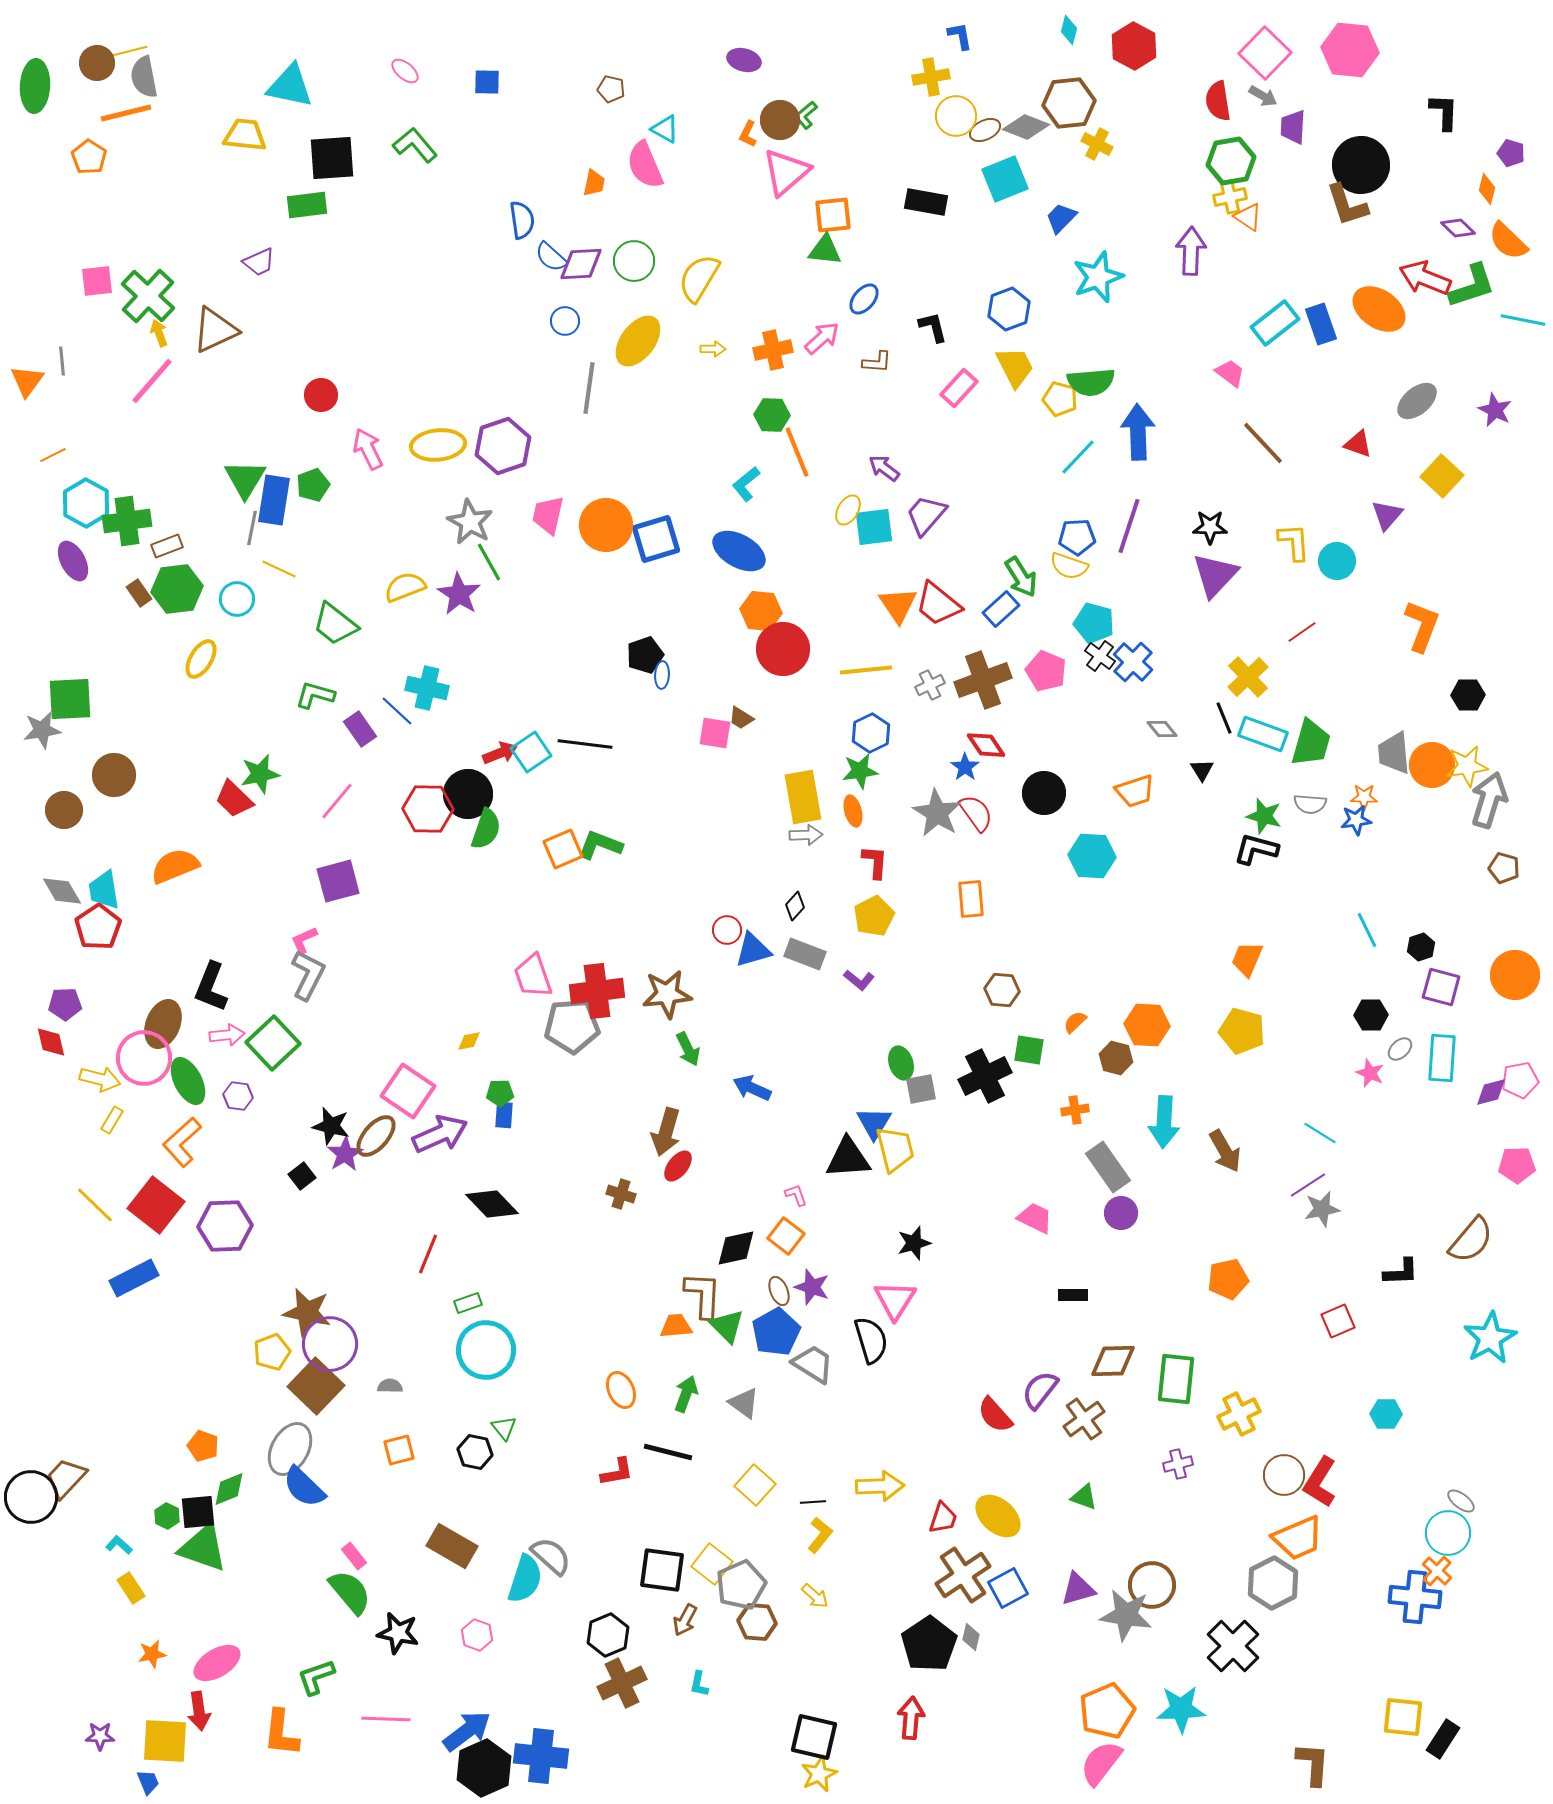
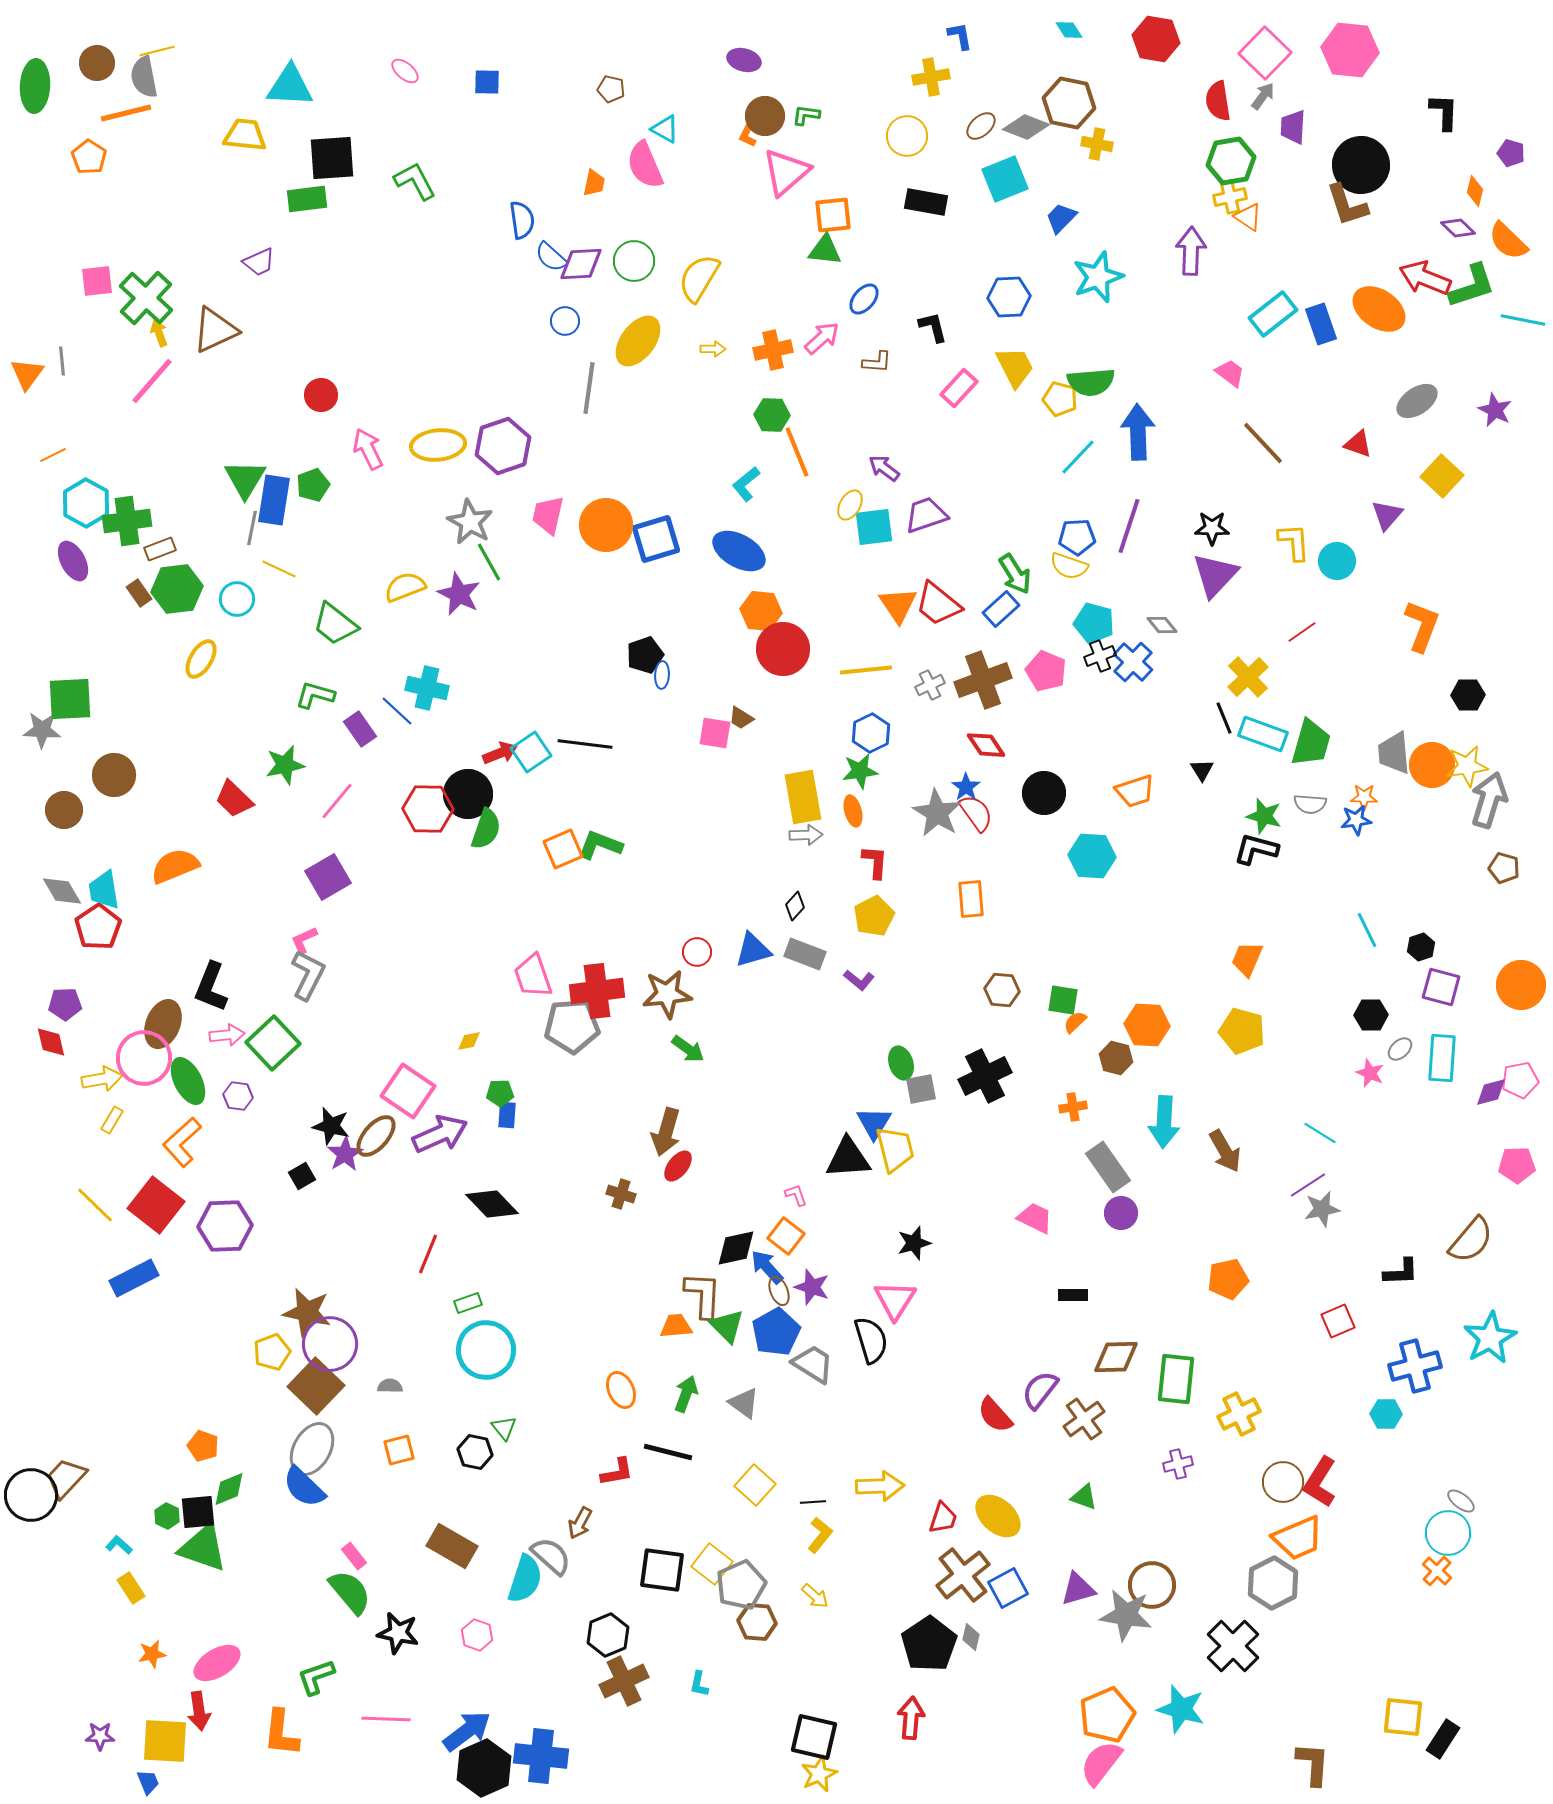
cyan diamond at (1069, 30): rotated 48 degrees counterclockwise
red hexagon at (1134, 46): moved 22 px right, 7 px up; rotated 18 degrees counterclockwise
yellow line at (130, 51): moved 27 px right
cyan triangle at (290, 86): rotated 9 degrees counterclockwise
gray arrow at (1263, 96): rotated 84 degrees counterclockwise
brown hexagon at (1069, 103): rotated 18 degrees clockwise
green L-shape at (806, 115): rotated 48 degrees clockwise
yellow circle at (956, 116): moved 49 px left, 20 px down
brown circle at (780, 120): moved 15 px left, 4 px up
brown ellipse at (985, 130): moved 4 px left, 4 px up; rotated 16 degrees counterclockwise
yellow cross at (1097, 144): rotated 16 degrees counterclockwise
green L-shape at (415, 145): moved 36 px down; rotated 12 degrees clockwise
orange diamond at (1487, 189): moved 12 px left, 2 px down
green rectangle at (307, 205): moved 6 px up
green cross at (148, 296): moved 2 px left, 2 px down
blue hexagon at (1009, 309): moved 12 px up; rotated 18 degrees clockwise
cyan rectangle at (1275, 323): moved 2 px left, 9 px up
orange triangle at (27, 381): moved 7 px up
gray ellipse at (1417, 401): rotated 6 degrees clockwise
yellow ellipse at (848, 510): moved 2 px right, 5 px up
purple trapezoid at (926, 515): rotated 30 degrees clockwise
black star at (1210, 527): moved 2 px right, 1 px down
brown rectangle at (167, 546): moved 7 px left, 3 px down
green arrow at (1021, 577): moved 6 px left, 3 px up
purple star at (459, 594): rotated 6 degrees counterclockwise
black cross at (1100, 656): rotated 32 degrees clockwise
gray diamond at (1162, 729): moved 104 px up
gray star at (42, 730): rotated 12 degrees clockwise
blue star at (965, 767): moved 1 px right, 20 px down
green star at (260, 774): moved 25 px right, 9 px up
purple square at (338, 881): moved 10 px left, 4 px up; rotated 15 degrees counterclockwise
red circle at (727, 930): moved 30 px left, 22 px down
orange circle at (1515, 975): moved 6 px right, 10 px down
green arrow at (688, 1049): rotated 28 degrees counterclockwise
green square at (1029, 1050): moved 34 px right, 50 px up
yellow arrow at (100, 1079): moved 2 px right; rotated 24 degrees counterclockwise
blue arrow at (752, 1088): moved 15 px right, 179 px down; rotated 24 degrees clockwise
orange cross at (1075, 1110): moved 2 px left, 3 px up
blue rectangle at (504, 1115): moved 3 px right
black square at (302, 1176): rotated 8 degrees clockwise
brown diamond at (1113, 1361): moved 3 px right, 4 px up
gray ellipse at (290, 1449): moved 22 px right
brown circle at (1284, 1475): moved 1 px left, 7 px down
black circle at (31, 1497): moved 2 px up
brown cross at (963, 1575): rotated 4 degrees counterclockwise
blue cross at (1415, 1597): moved 231 px up; rotated 21 degrees counterclockwise
brown arrow at (685, 1620): moved 105 px left, 97 px up
brown cross at (622, 1683): moved 2 px right, 2 px up
cyan star at (1181, 1709): rotated 18 degrees clockwise
orange pentagon at (1107, 1711): moved 4 px down
